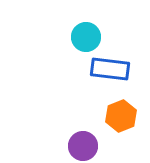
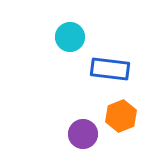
cyan circle: moved 16 px left
purple circle: moved 12 px up
